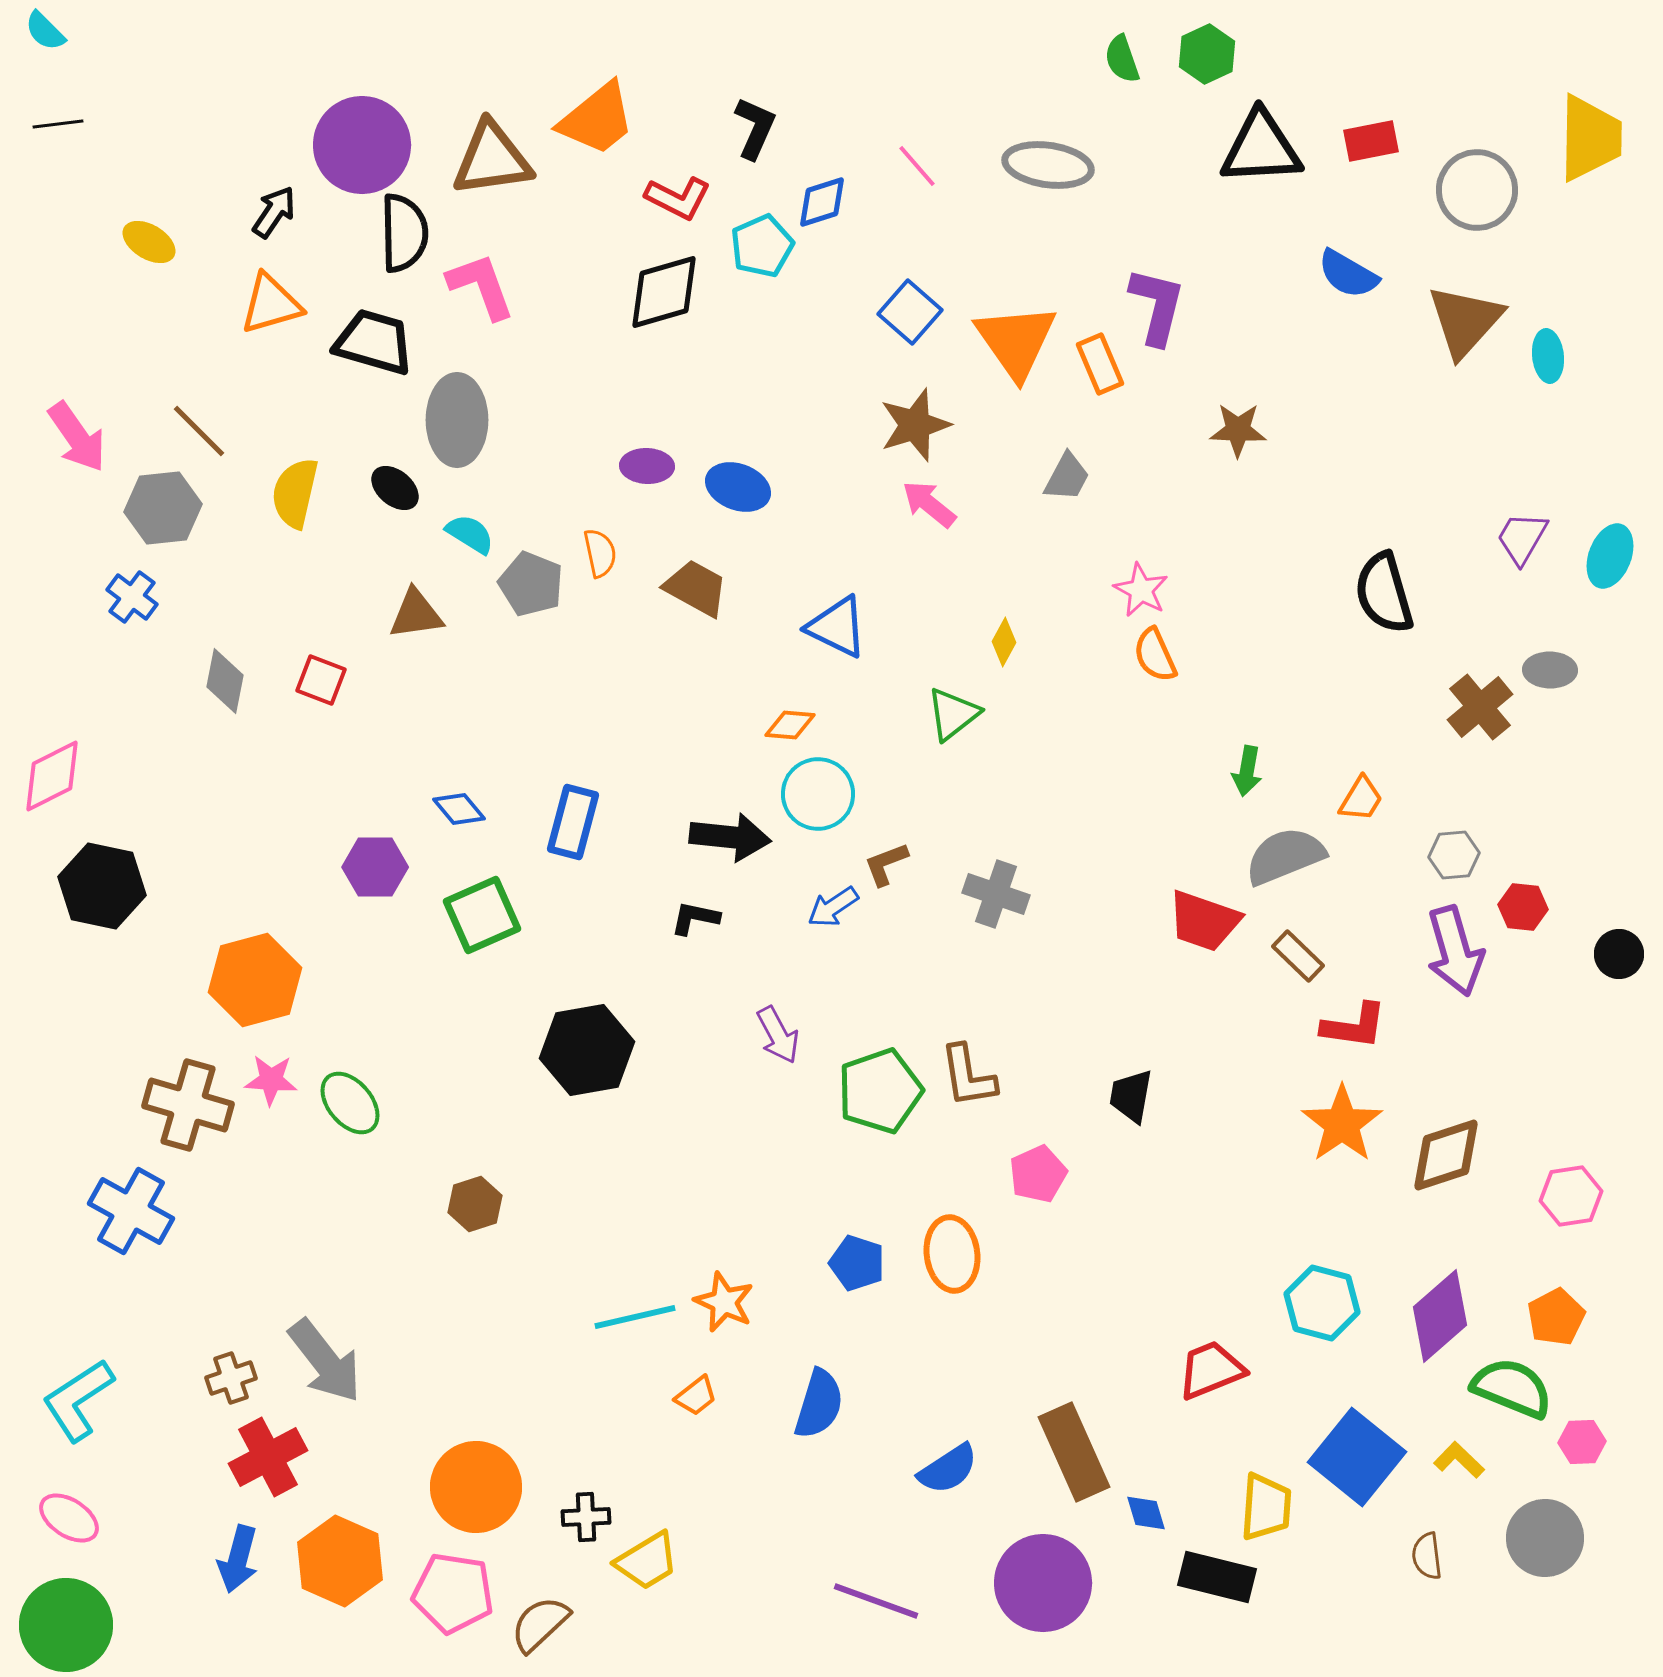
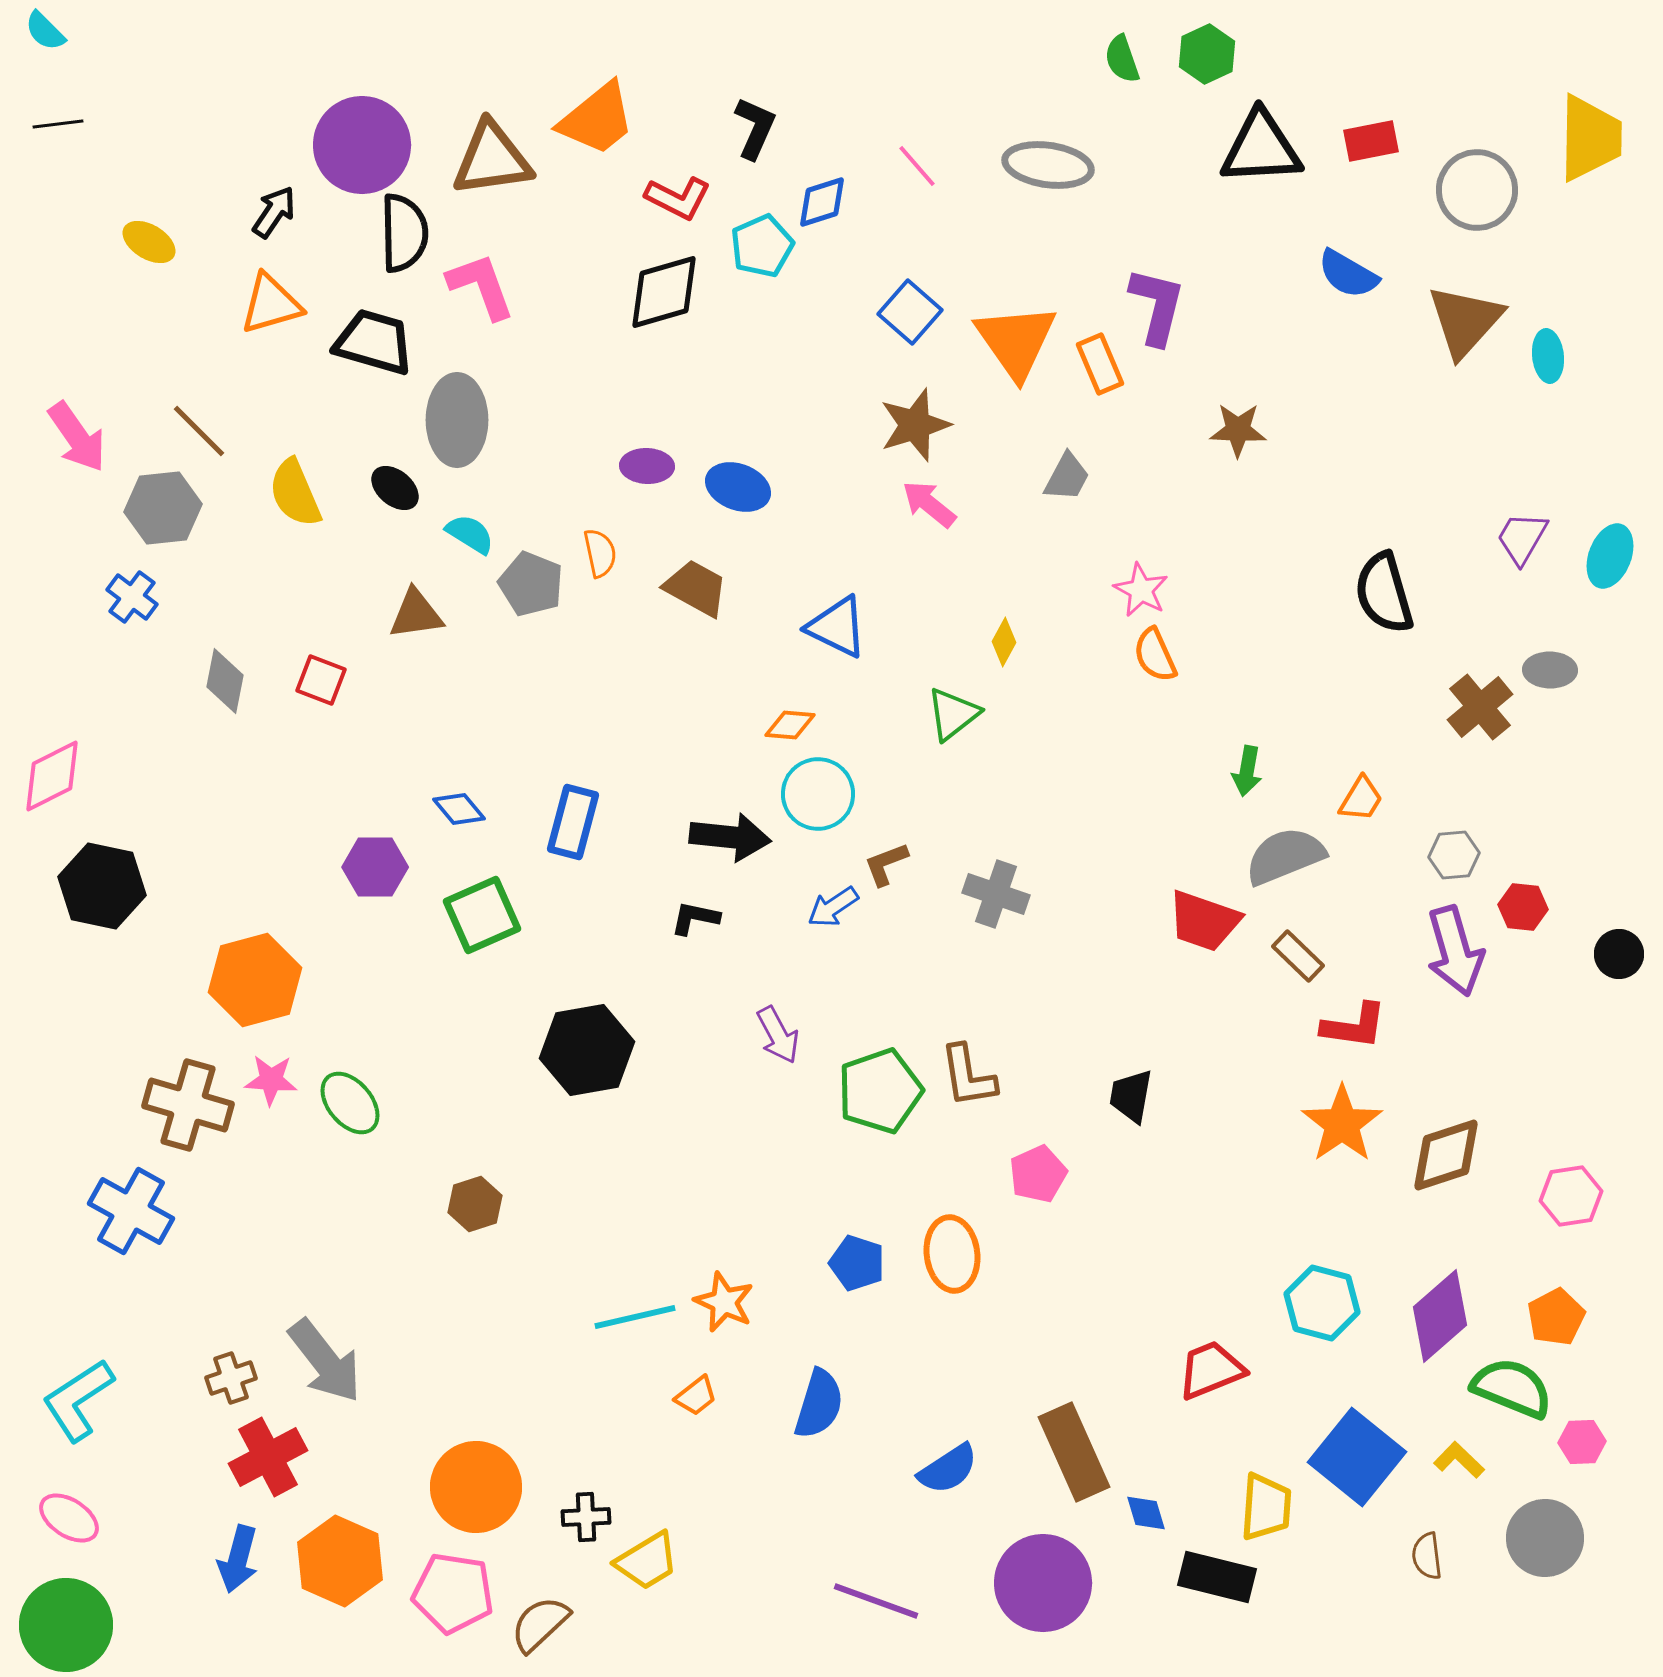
yellow semicircle at (295, 493): rotated 36 degrees counterclockwise
